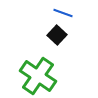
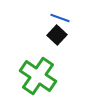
blue line: moved 3 px left, 5 px down
